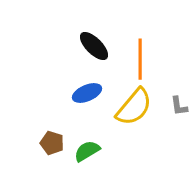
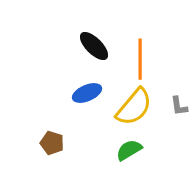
green semicircle: moved 42 px right, 1 px up
